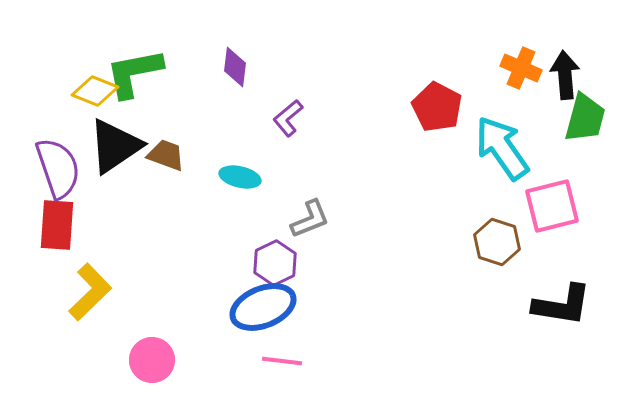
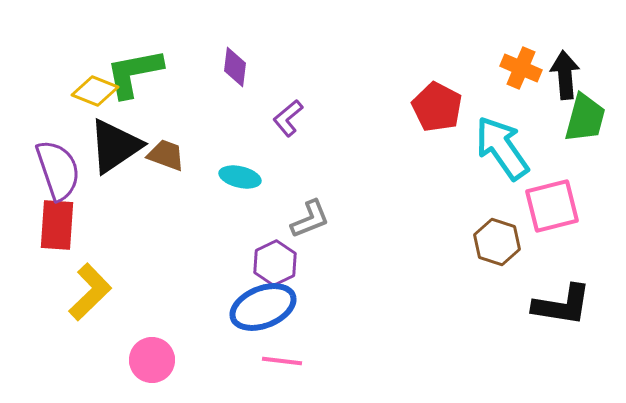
purple semicircle: moved 2 px down
